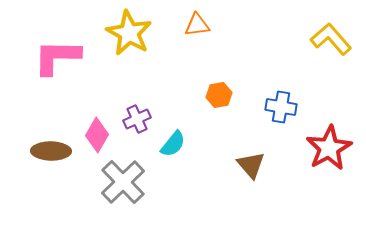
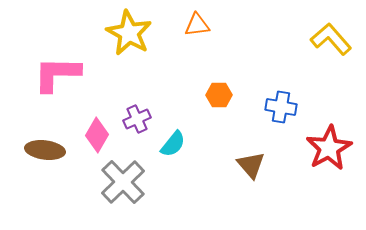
pink L-shape: moved 17 px down
orange hexagon: rotated 10 degrees clockwise
brown ellipse: moved 6 px left, 1 px up; rotated 6 degrees clockwise
